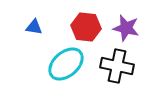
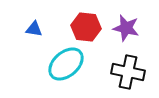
blue triangle: moved 2 px down
black cross: moved 11 px right, 6 px down
